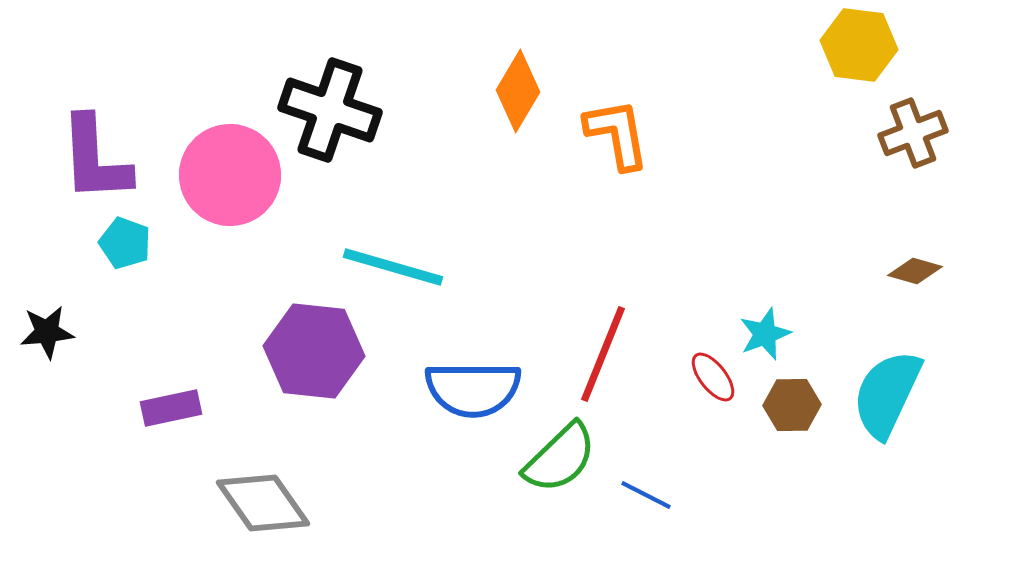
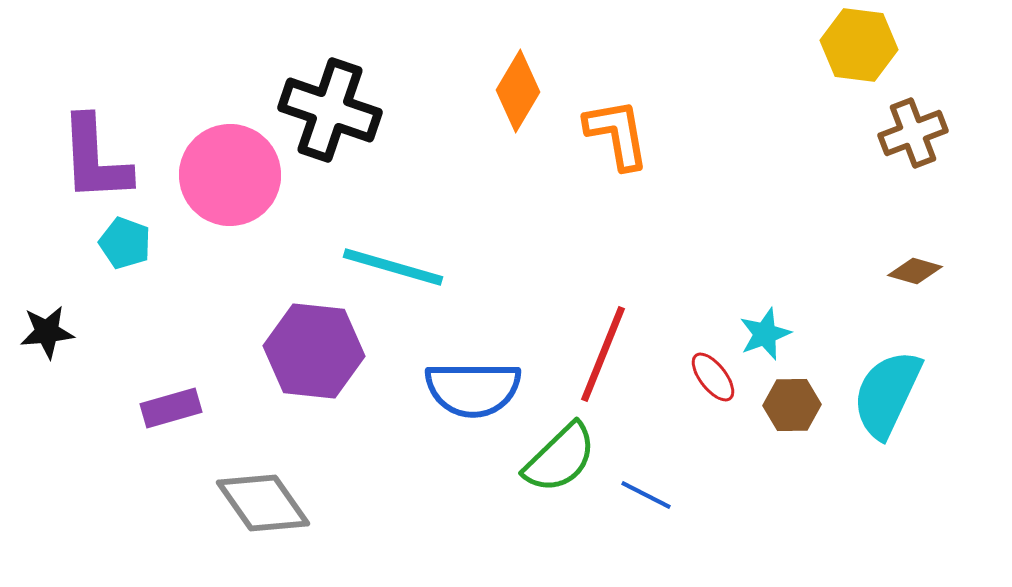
purple rectangle: rotated 4 degrees counterclockwise
